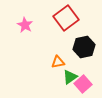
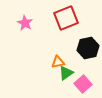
red square: rotated 15 degrees clockwise
pink star: moved 2 px up
black hexagon: moved 4 px right, 1 px down
green triangle: moved 4 px left, 4 px up
